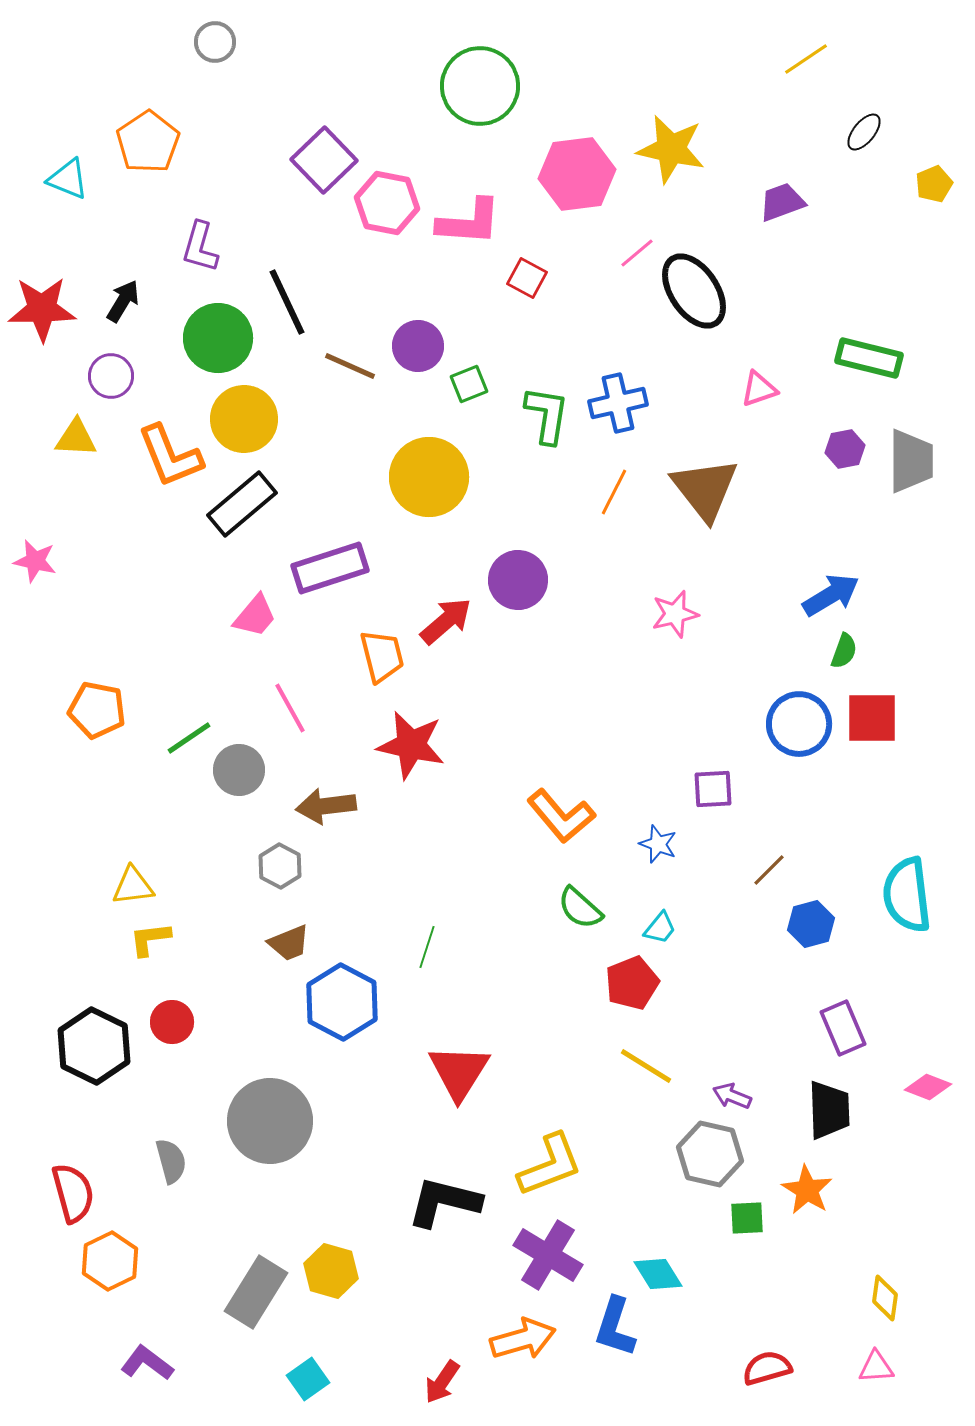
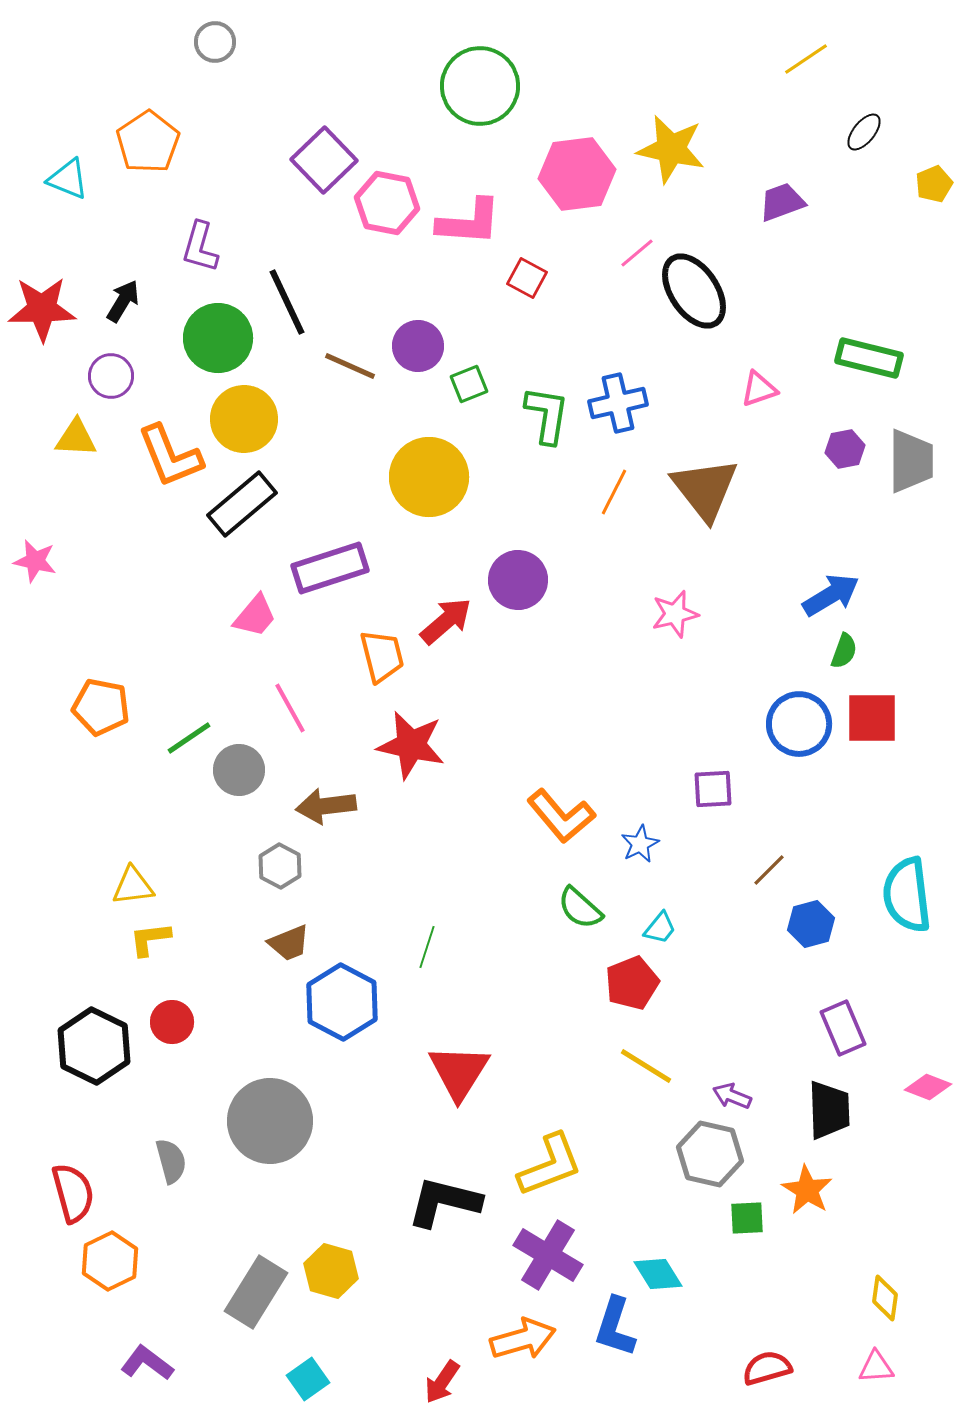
orange pentagon at (97, 710): moved 4 px right, 3 px up
blue star at (658, 844): moved 18 px left; rotated 24 degrees clockwise
